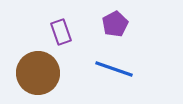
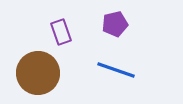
purple pentagon: rotated 15 degrees clockwise
blue line: moved 2 px right, 1 px down
